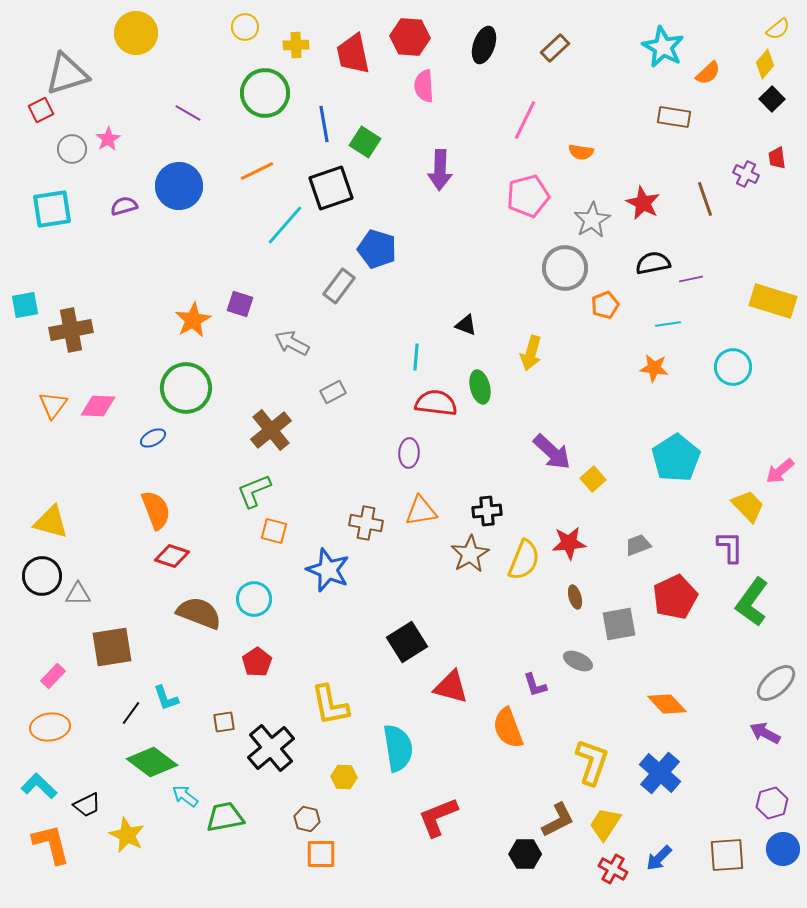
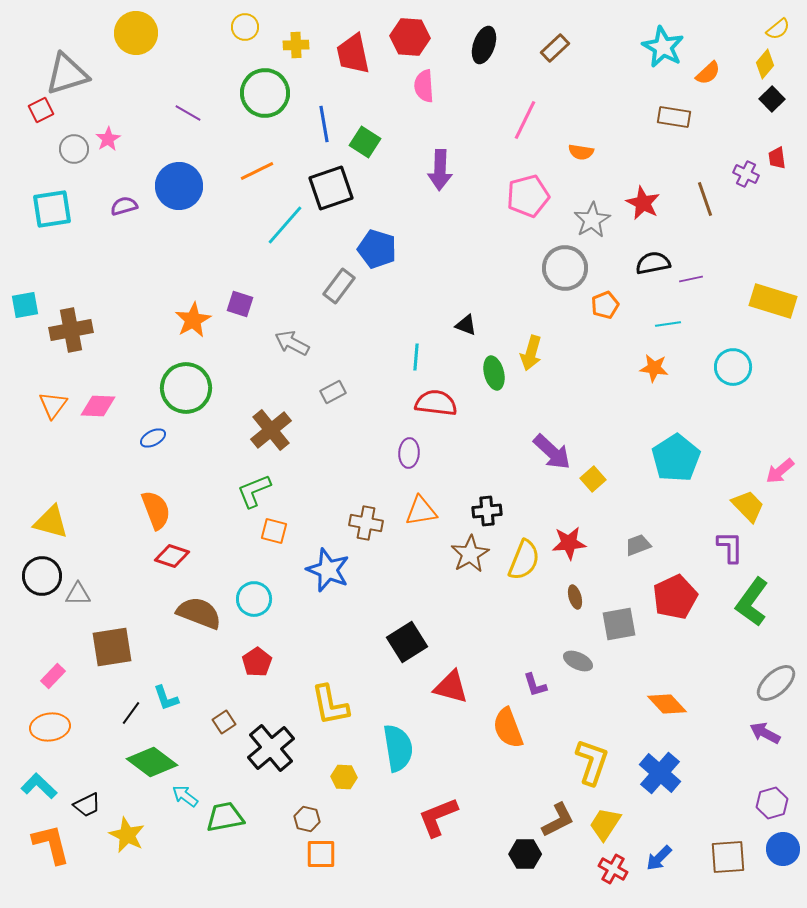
gray circle at (72, 149): moved 2 px right
green ellipse at (480, 387): moved 14 px right, 14 px up
brown square at (224, 722): rotated 25 degrees counterclockwise
brown square at (727, 855): moved 1 px right, 2 px down
